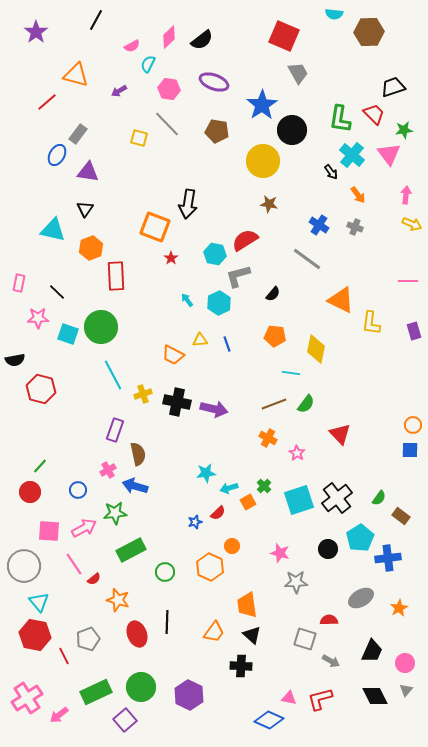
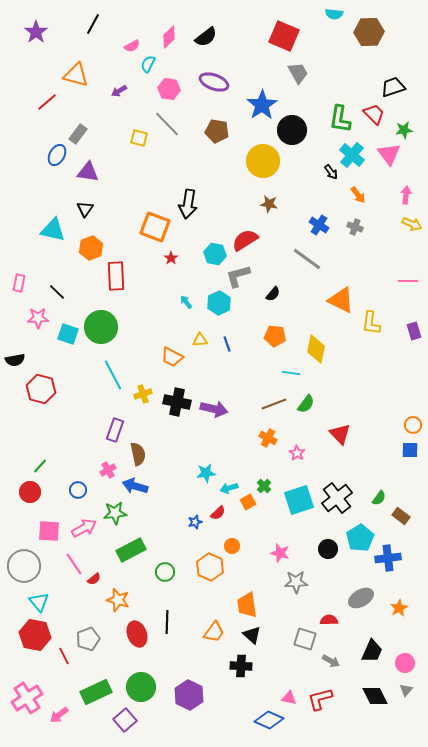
black line at (96, 20): moved 3 px left, 4 px down
black semicircle at (202, 40): moved 4 px right, 3 px up
cyan arrow at (187, 300): moved 1 px left, 2 px down
orange trapezoid at (173, 355): moved 1 px left, 2 px down
